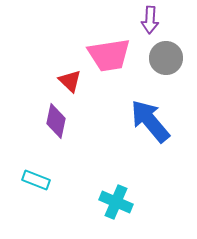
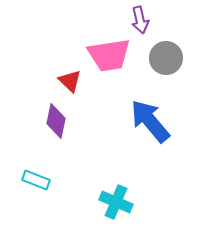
purple arrow: moved 10 px left; rotated 16 degrees counterclockwise
